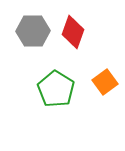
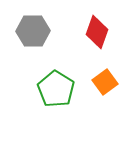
red diamond: moved 24 px right
